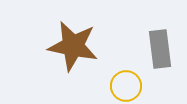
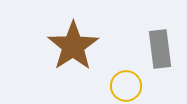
brown star: rotated 27 degrees clockwise
